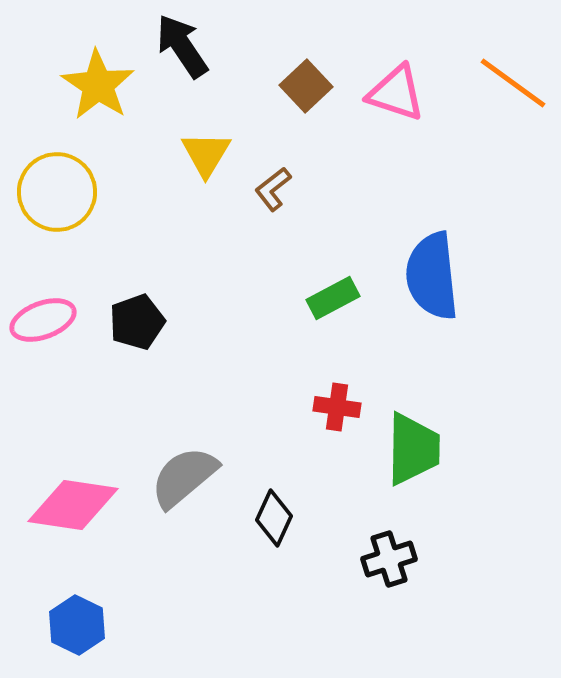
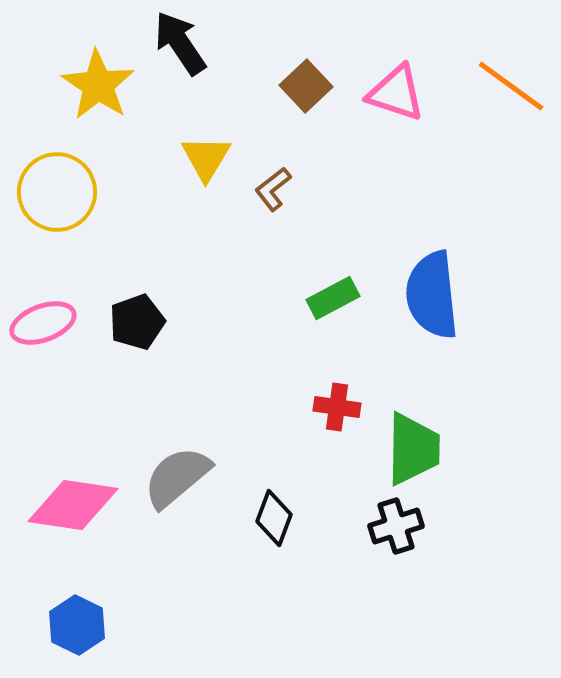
black arrow: moved 2 px left, 3 px up
orange line: moved 2 px left, 3 px down
yellow triangle: moved 4 px down
blue semicircle: moved 19 px down
pink ellipse: moved 3 px down
gray semicircle: moved 7 px left
black diamond: rotated 4 degrees counterclockwise
black cross: moved 7 px right, 33 px up
